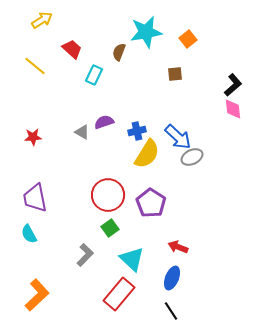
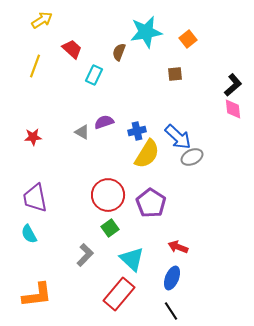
yellow line: rotated 70 degrees clockwise
orange L-shape: rotated 36 degrees clockwise
